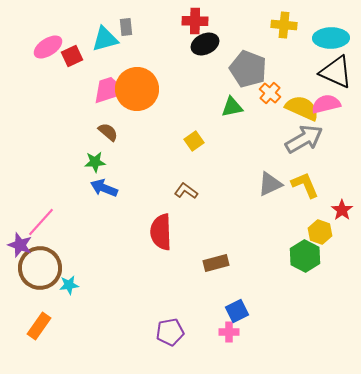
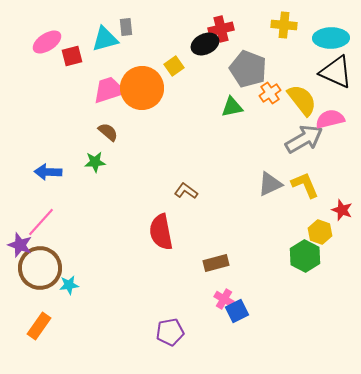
red cross: moved 26 px right, 8 px down; rotated 15 degrees counterclockwise
pink ellipse: moved 1 px left, 5 px up
red square: rotated 10 degrees clockwise
orange circle: moved 5 px right, 1 px up
orange cross: rotated 15 degrees clockwise
pink semicircle: moved 4 px right, 15 px down
yellow semicircle: moved 8 px up; rotated 28 degrees clockwise
yellow square: moved 20 px left, 75 px up
blue arrow: moved 56 px left, 16 px up; rotated 20 degrees counterclockwise
red star: rotated 15 degrees counterclockwise
red semicircle: rotated 9 degrees counterclockwise
pink cross: moved 5 px left, 33 px up; rotated 30 degrees clockwise
